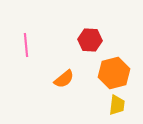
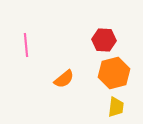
red hexagon: moved 14 px right
yellow trapezoid: moved 1 px left, 2 px down
